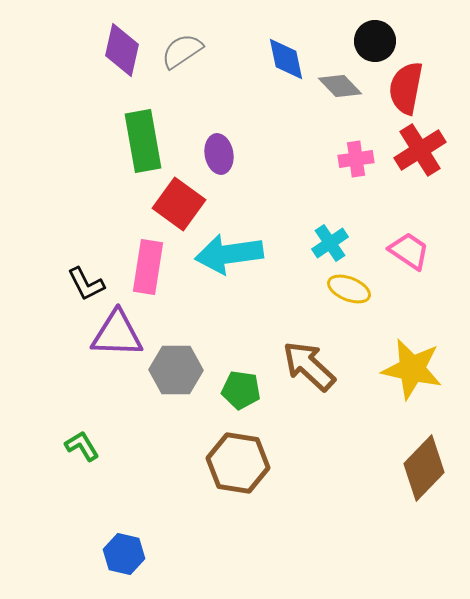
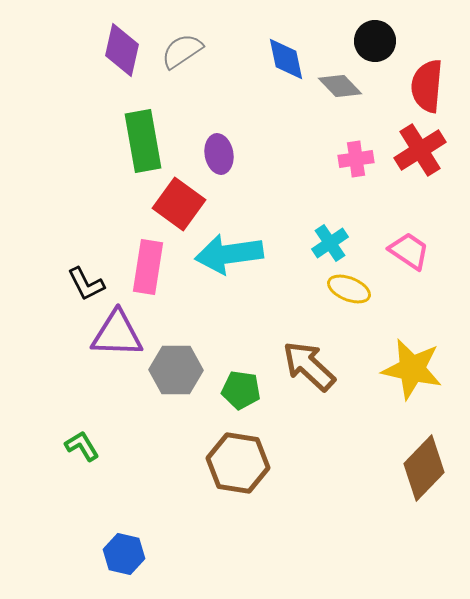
red semicircle: moved 21 px right, 2 px up; rotated 6 degrees counterclockwise
